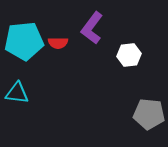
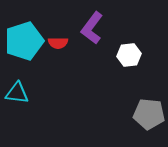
cyan pentagon: rotated 12 degrees counterclockwise
